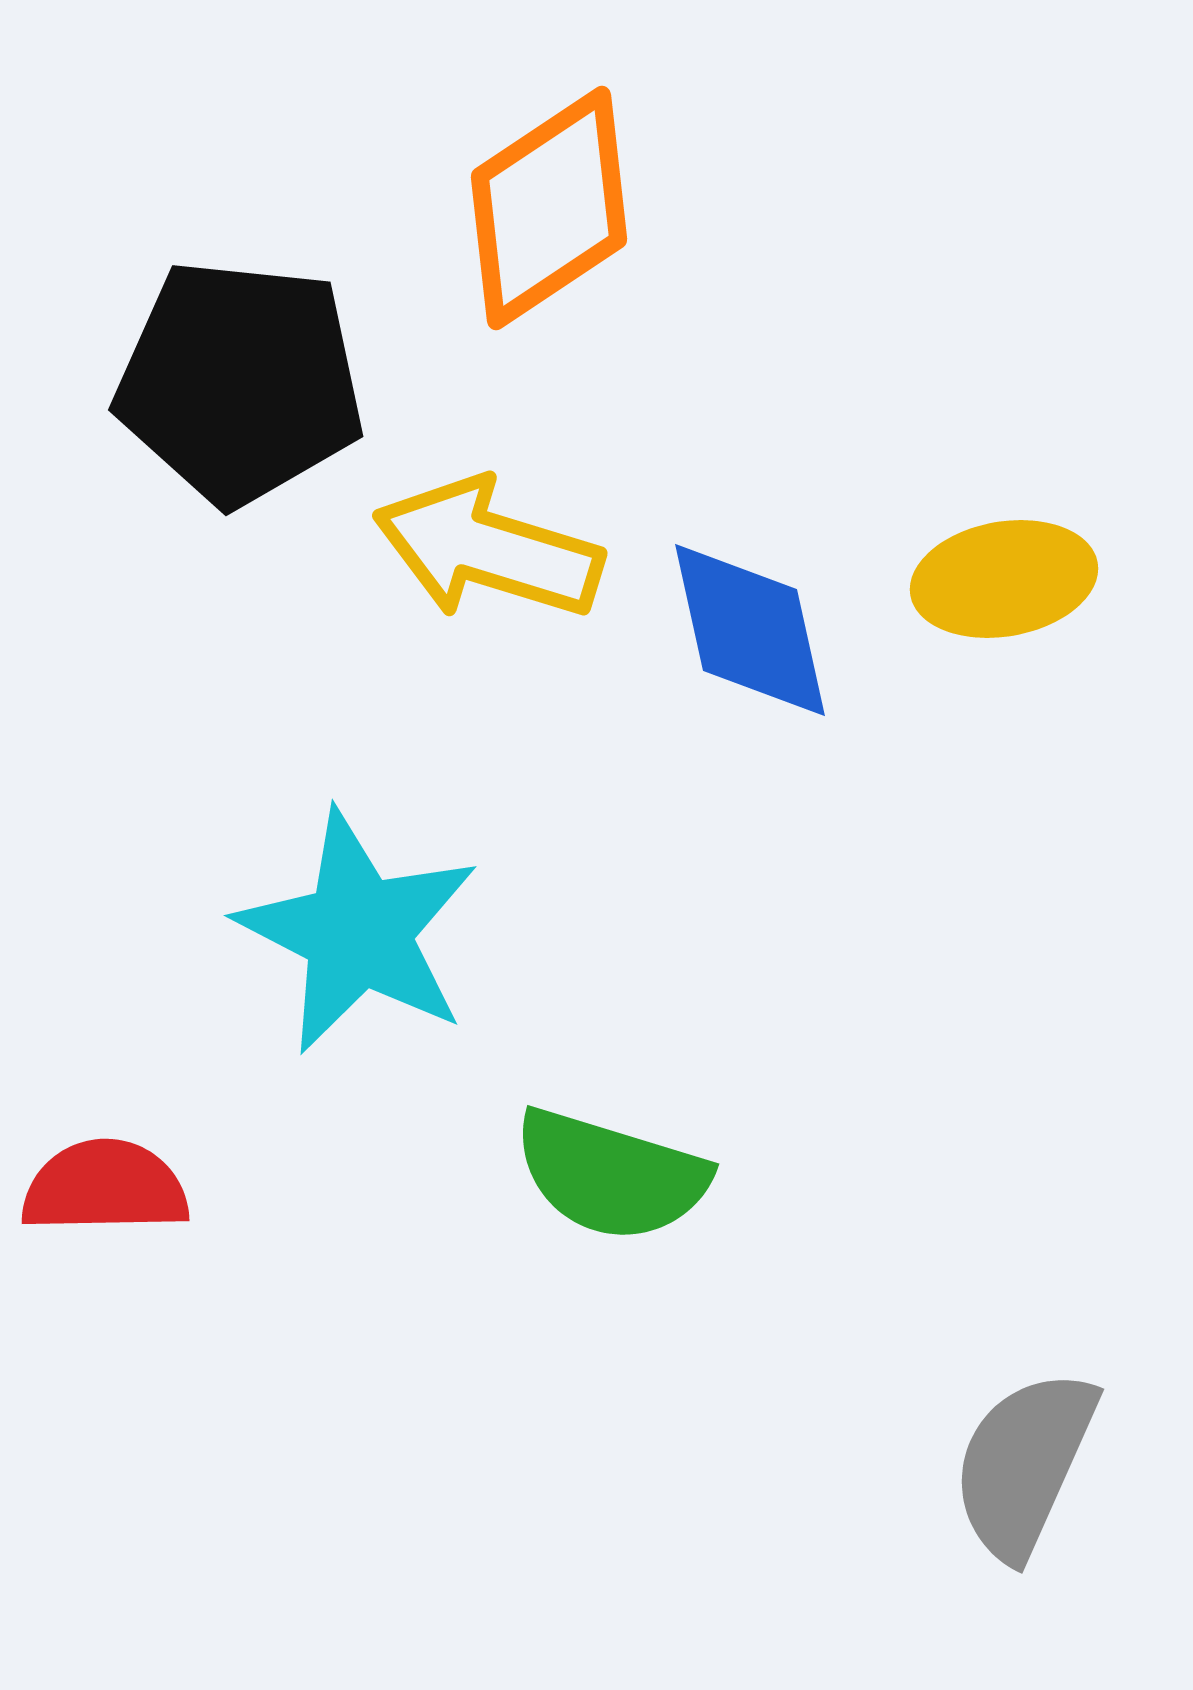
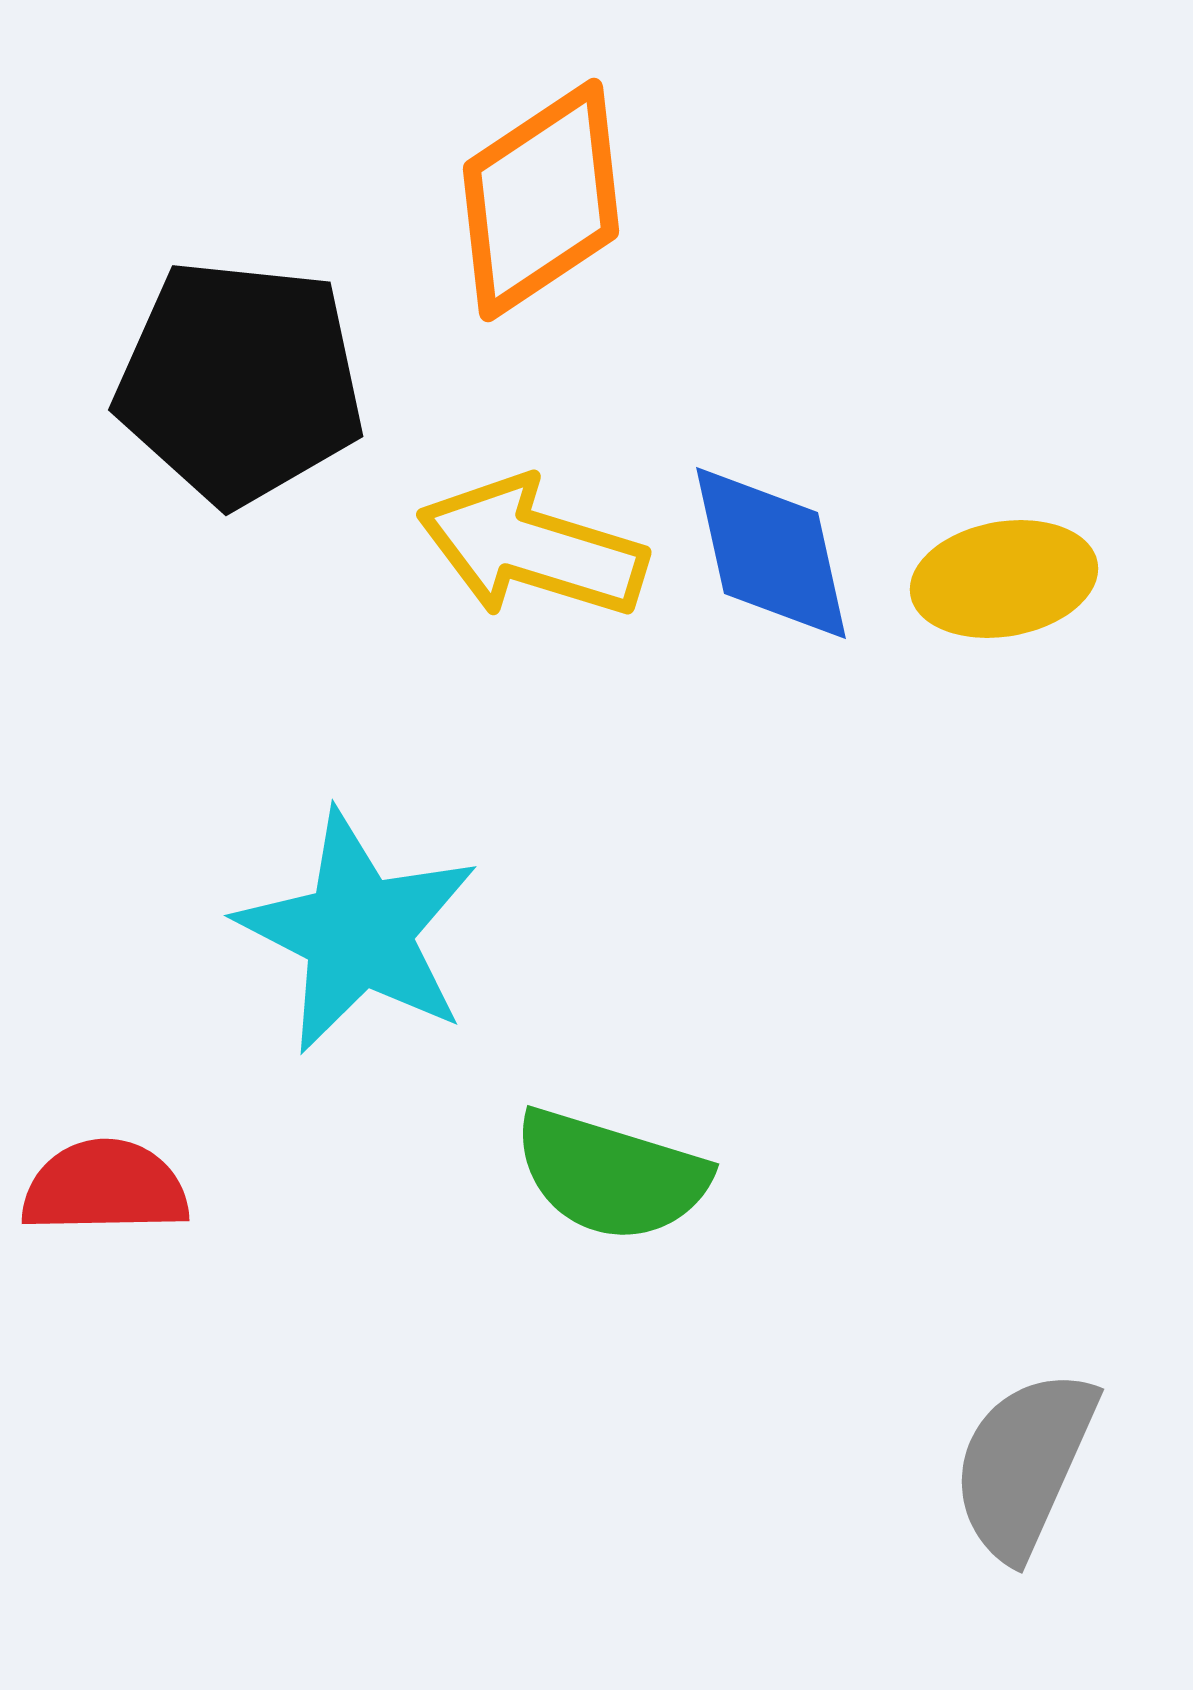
orange diamond: moved 8 px left, 8 px up
yellow arrow: moved 44 px right, 1 px up
blue diamond: moved 21 px right, 77 px up
